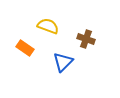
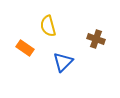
yellow semicircle: rotated 125 degrees counterclockwise
brown cross: moved 10 px right
